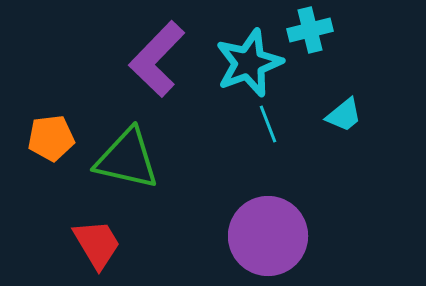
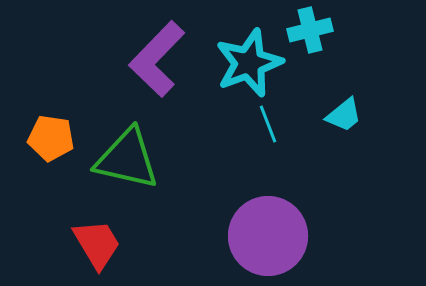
orange pentagon: rotated 15 degrees clockwise
